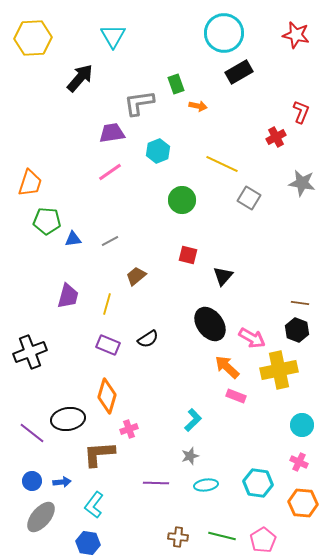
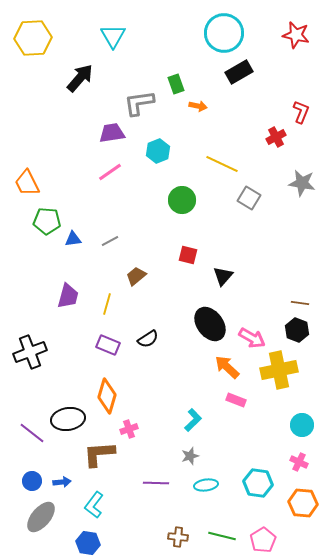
orange trapezoid at (30, 183): moved 3 px left; rotated 136 degrees clockwise
pink rectangle at (236, 396): moved 4 px down
